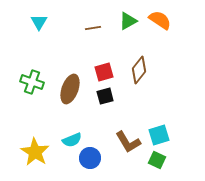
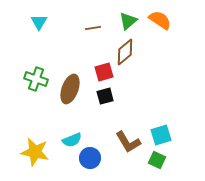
green triangle: rotated 12 degrees counterclockwise
brown diamond: moved 14 px left, 18 px up; rotated 12 degrees clockwise
green cross: moved 4 px right, 3 px up
cyan square: moved 2 px right
yellow star: rotated 20 degrees counterclockwise
